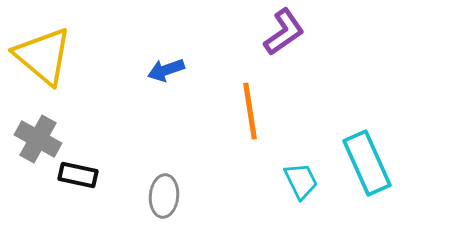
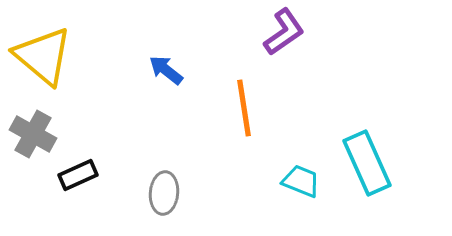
blue arrow: rotated 57 degrees clockwise
orange line: moved 6 px left, 3 px up
gray cross: moved 5 px left, 5 px up
black rectangle: rotated 36 degrees counterclockwise
cyan trapezoid: rotated 42 degrees counterclockwise
gray ellipse: moved 3 px up
